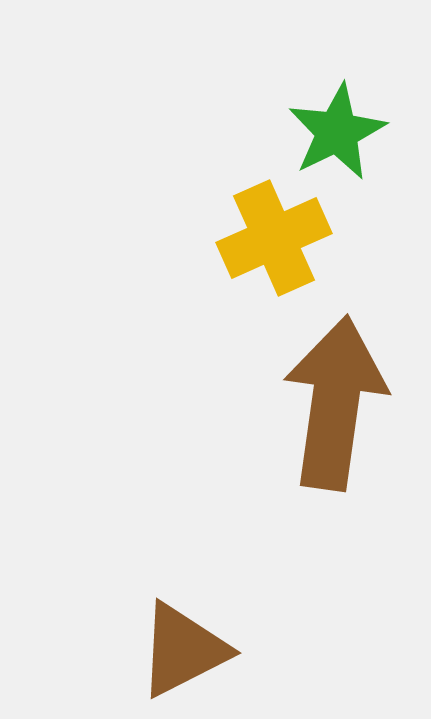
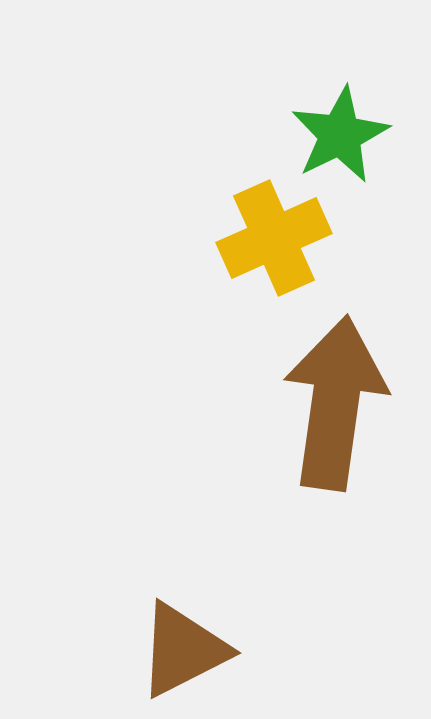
green star: moved 3 px right, 3 px down
